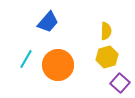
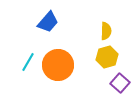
cyan line: moved 2 px right, 3 px down
